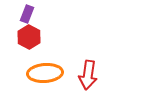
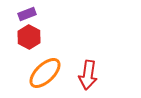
purple rectangle: rotated 48 degrees clockwise
orange ellipse: rotated 40 degrees counterclockwise
